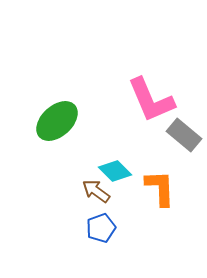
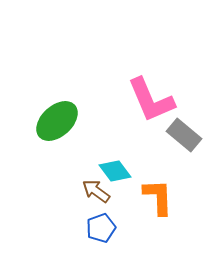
cyan diamond: rotated 8 degrees clockwise
orange L-shape: moved 2 px left, 9 px down
